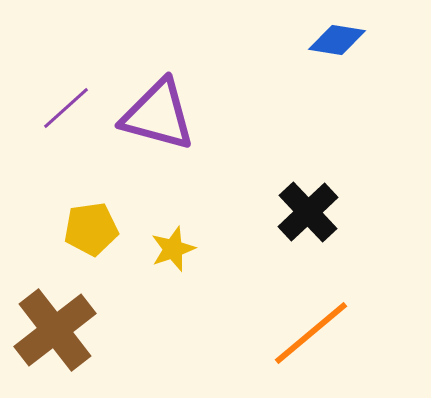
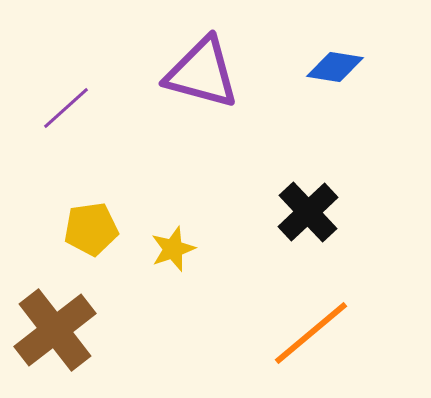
blue diamond: moved 2 px left, 27 px down
purple triangle: moved 44 px right, 42 px up
